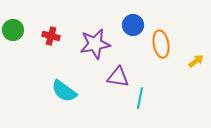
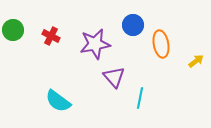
red cross: rotated 12 degrees clockwise
purple triangle: moved 4 px left; rotated 40 degrees clockwise
cyan semicircle: moved 6 px left, 10 px down
